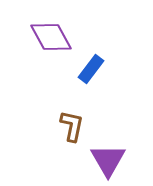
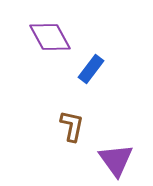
purple diamond: moved 1 px left
purple triangle: moved 8 px right; rotated 6 degrees counterclockwise
